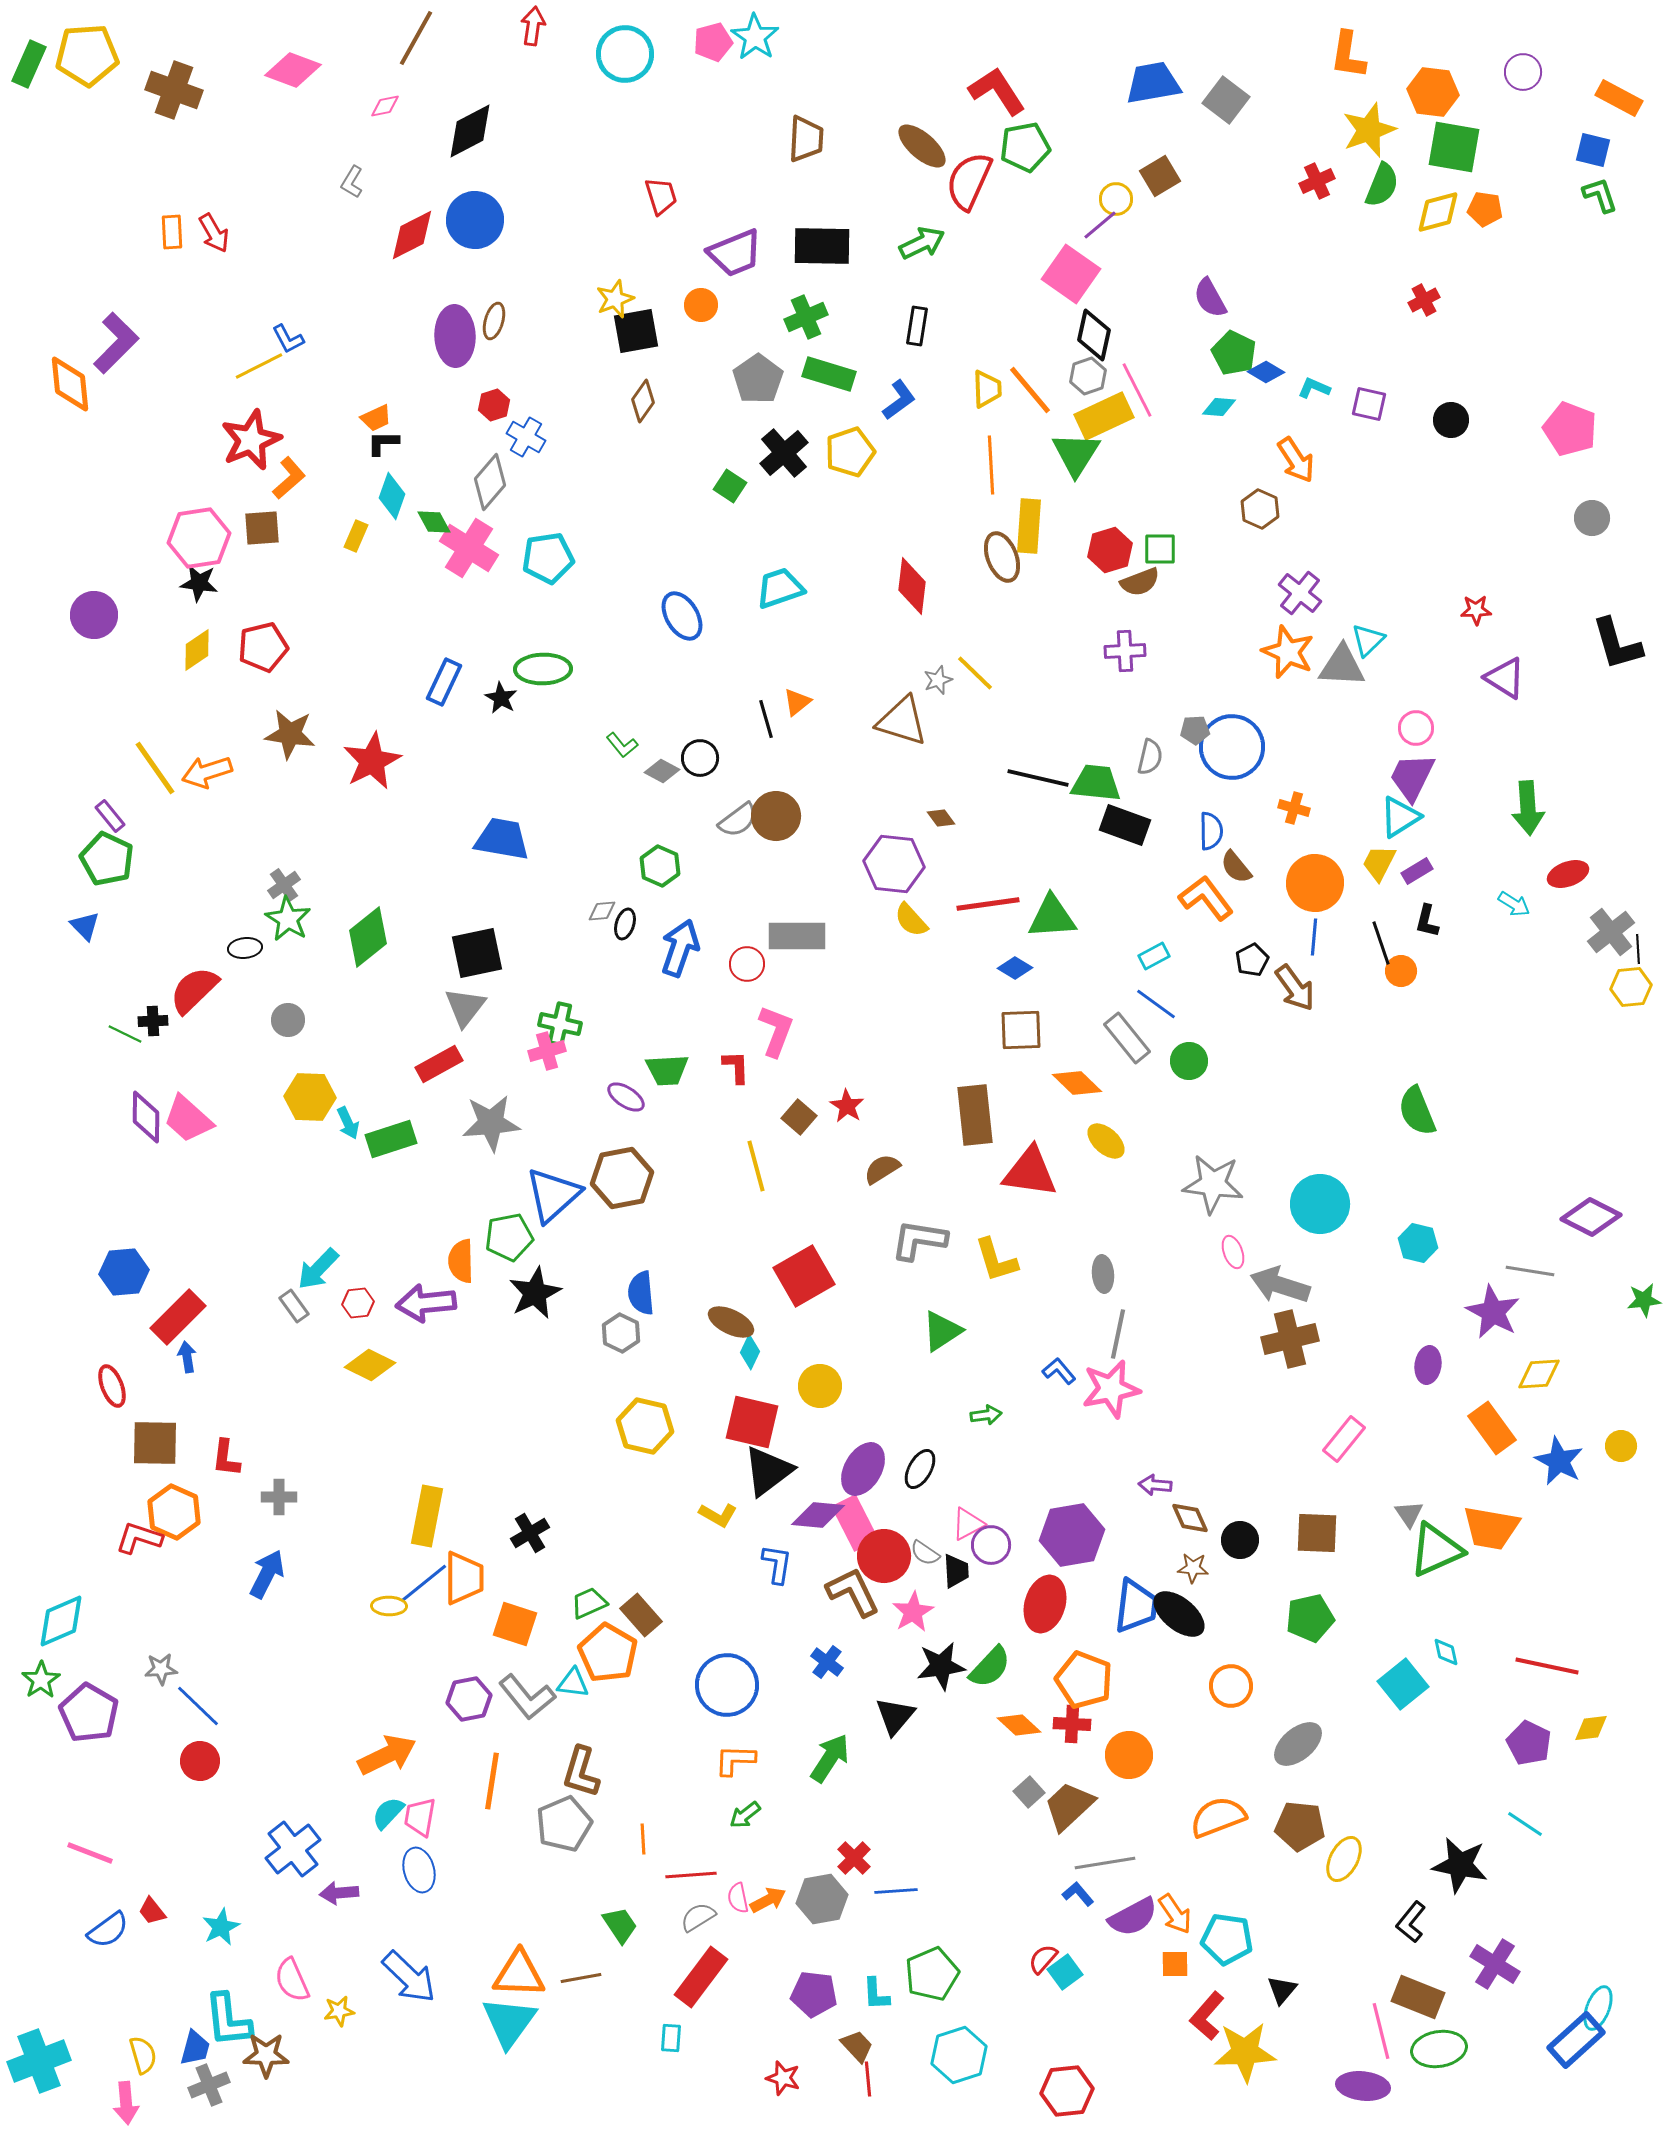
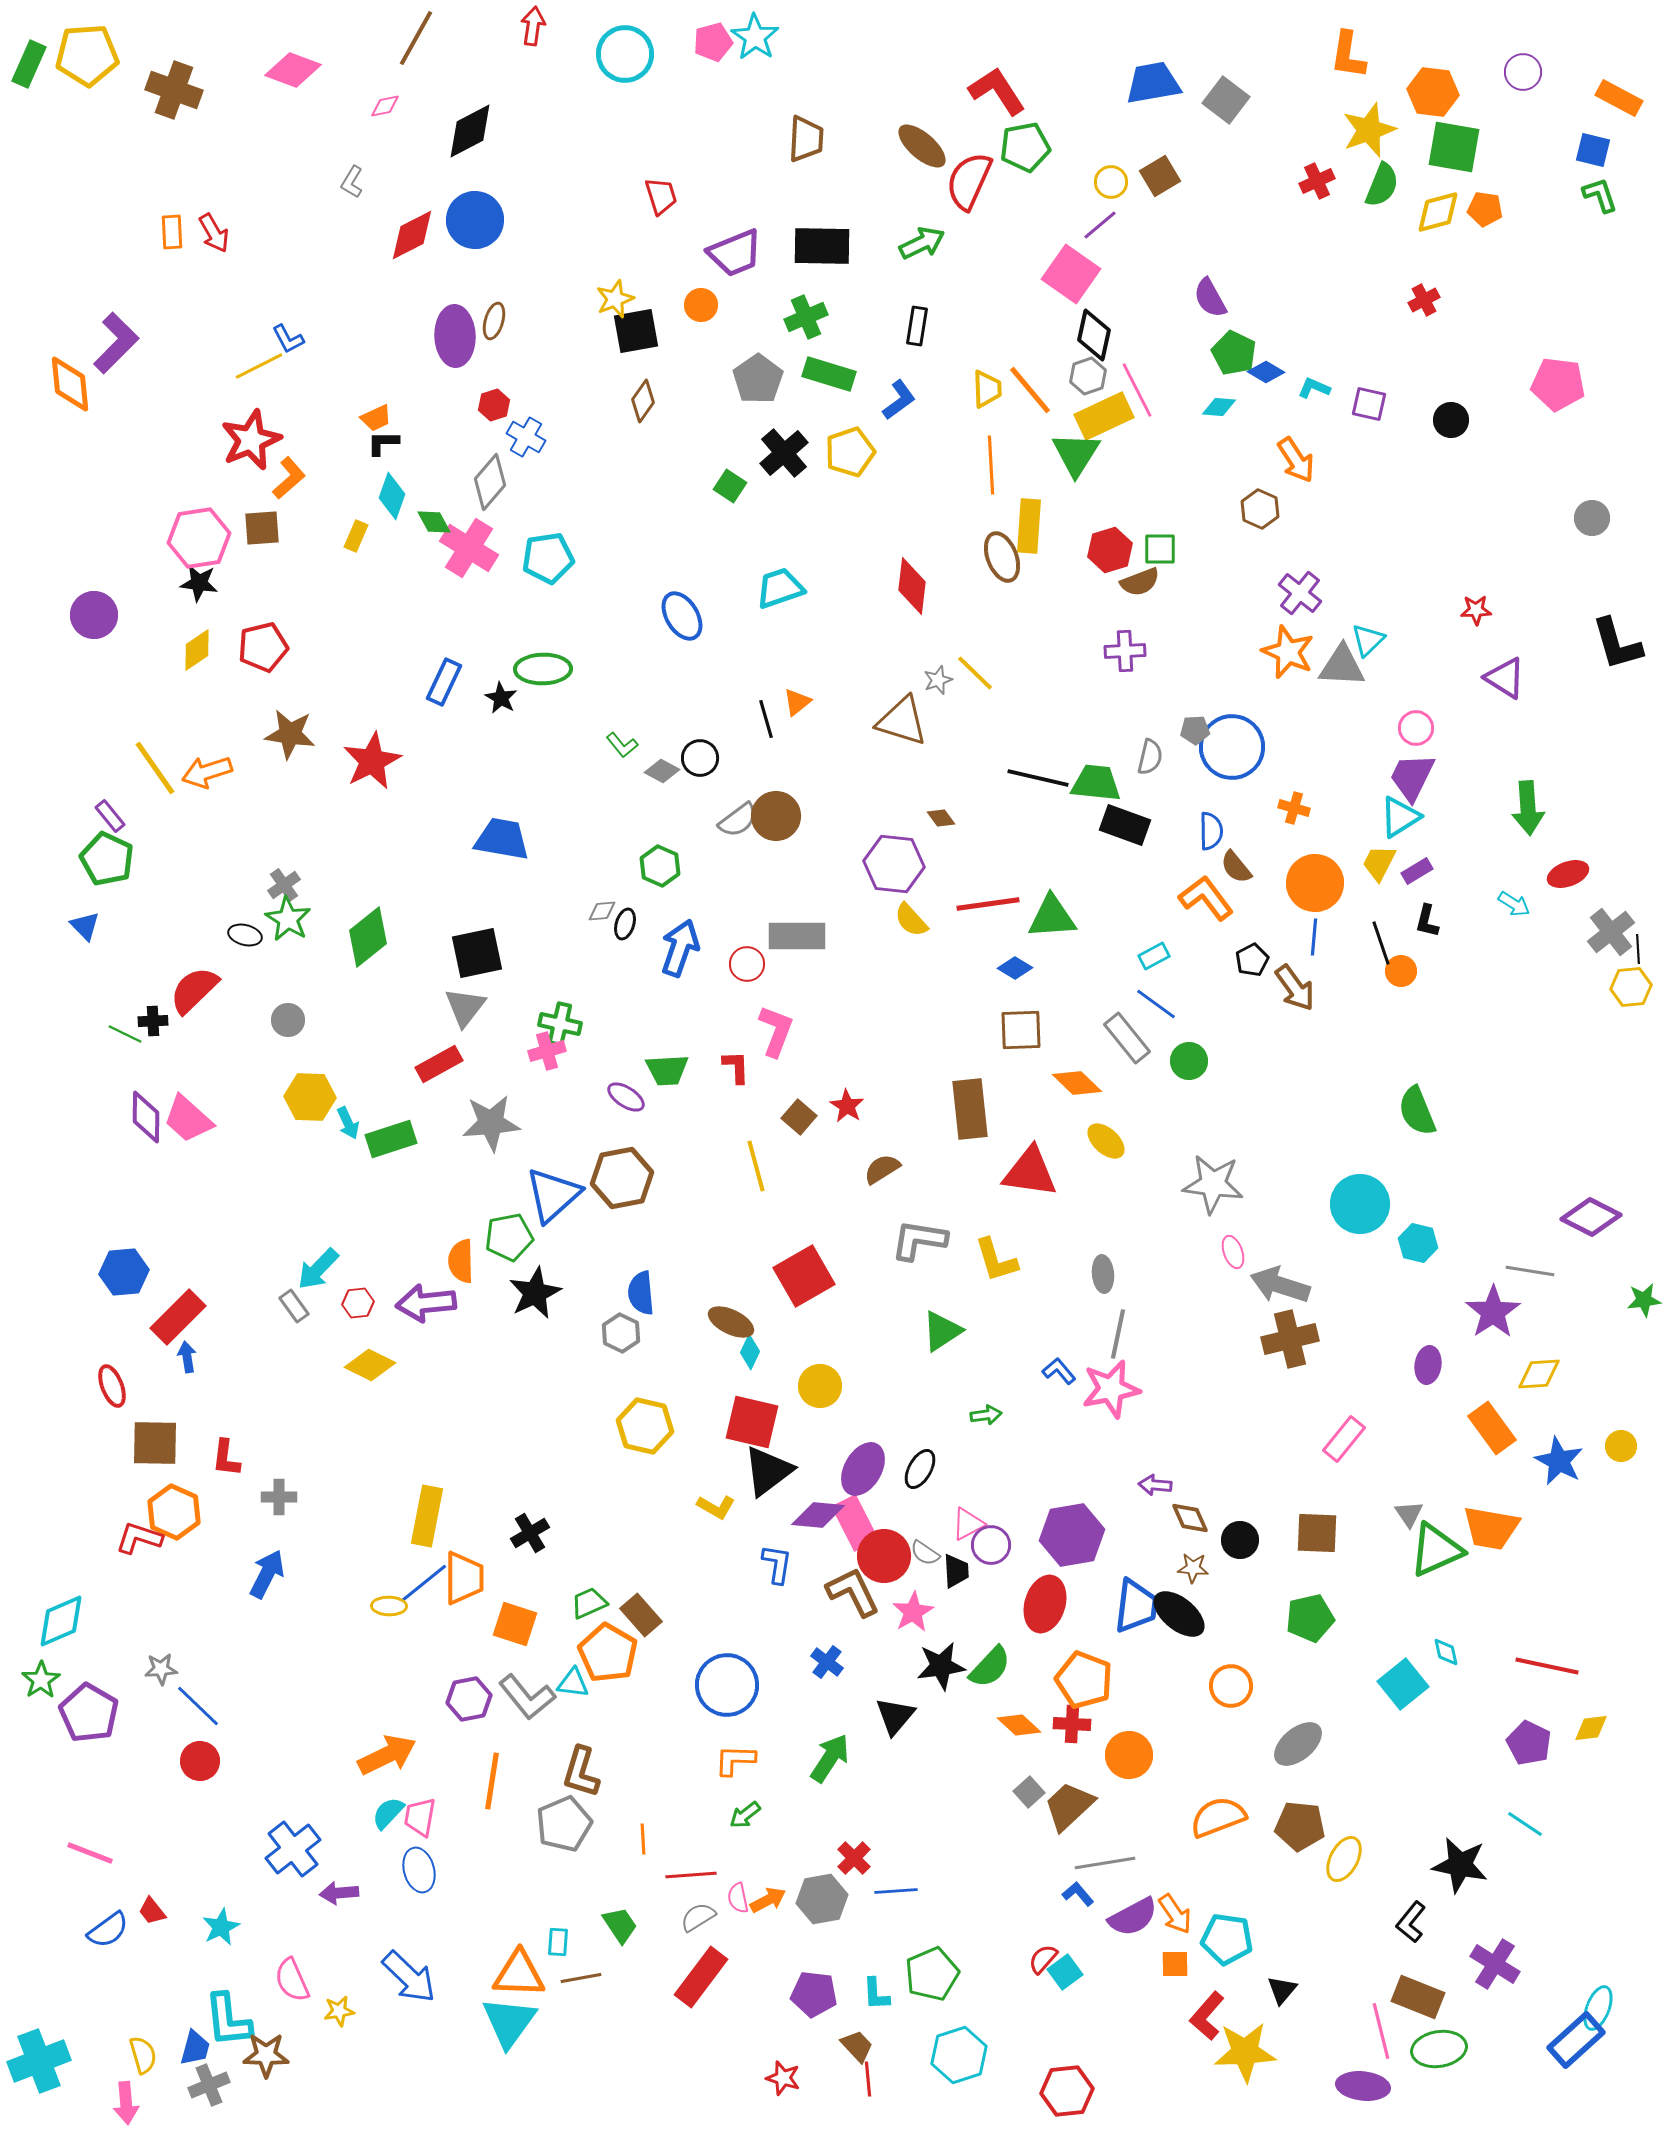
yellow circle at (1116, 199): moved 5 px left, 17 px up
pink pentagon at (1570, 429): moved 12 px left, 45 px up; rotated 14 degrees counterclockwise
black ellipse at (245, 948): moved 13 px up; rotated 20 degrees clockwise
brown rectangle at (975, 1115): moved 5 px left, 6 px up
cyan circle at (1320, 1204): moved 40 px right
purple star at (1493, 1312): rotated 10 degrees clockwise
yellow L-shape at (718, 1515): moved 2 px left, 8 px up
cyan rectangle at (671, 2038): moved 113 px left, 96 px up
